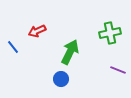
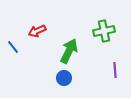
green cross: moved 6 px left, 2 px up
green arrow: moved 1 px left, 1 px up
purple line: moved 3 px left; rotated 63 degrees clockwise
blue circle: moved 3 px right, 1 px up
